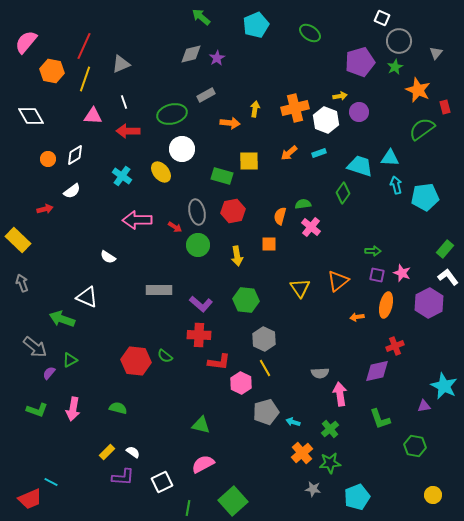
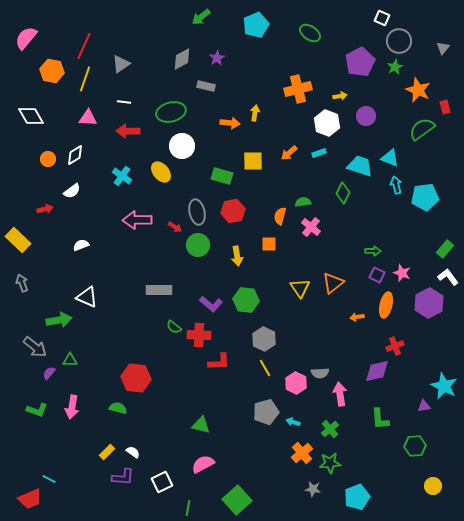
green arrow at (201, 17): rotated 78 degrees counterclockwise
pink semicircle at (26, 42): moved 4 px up
gray triangle at (436, 53): moved 7 px right, 5 px up
gray diamond at (191, 54): moved 9 px left, 5 px down; rotated 15 degrees counterclockwise
purple pentagon at (360, 62): rotated 12 degrees counterclockwise
gray triangle at (121, 64): rotated 12 degrees counterclockwise
gray rectangle at (206, 95): moved 9 px up; rotated 42 degrees clockwise
white line at (124, 102): rotated 64 degrees counterclockwise
orange cross at (295, 108): moved 3 px right, 19 px up
yellow arrow at (255, 109): moved 4 px down
purple circle at (359, 112): moved 7 px right, 4 px down
green ellipse at (172, 114): moved 1 px left, 2 px up
pink triangle at (93, 116): moved 5 px left, 2 px down
white hexagon at (326, 120): moved 1 px right, 3 px down
white circle at (182, 149): moved 3 px up
cyan triangle at (390, 158): rotated 18 degrees clockwise
yellow square at (249, 161): moved 4 px right
green diamond at (343, 193): rotated 10 degrees counterclockwise
green semicircle at (303, 204): moved 2 px up
white semicircle at (108, 257): moved 27 px left, 12 px up; rotated 126 degrees clockwise
purple square at (377, 275): rotated 14 degrees clockwise
orange triangle at (338, 281): moved 5 px left, 2 px down
purple L-shape at (201, 304): moved 10 px right
green arrow at (62, 319): moved 3 px left, 1 px down; rotated 150 degrees clockwise
green semicircle at (165, 356): moved 9 px right, 29 px up
green triangle at (70, 360): rotated 28 degrees clockwise
red hexagon at (136, 361): moved 17 px down
red L-shape at (219, 362): rotated 10 degrees counterclockwise
pink hexagon at (241, 383): moved 55 px right
pink arrow at (73, 409): moved 1 px left, 2 px up
green L-shape at (380, 419): rotated 15 degrees clockwise
green hexagon at (415, 446): rotated 15 degrees counterclockwise
cyan line at (51, 482): moved 2 px left, 3 px up
yellow circle at (433, 495): moved 9 px up
green square at (233, 501): moved 4 px right, 1 px up
